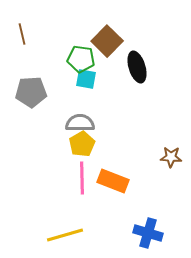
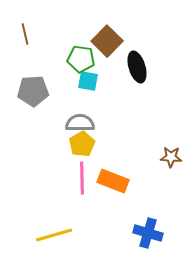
brown line: moved 3 px right
cyan square: moved 2 px right, 2 px down
gray pentagon: moved 2 px right, 1 px up
yellow line: moved 11 px left
